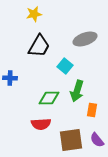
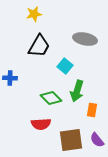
gray ellipse: rotated 30 degrees clockwise
green diamond: moved 2 px right; rotated 45 degrees clockwise
